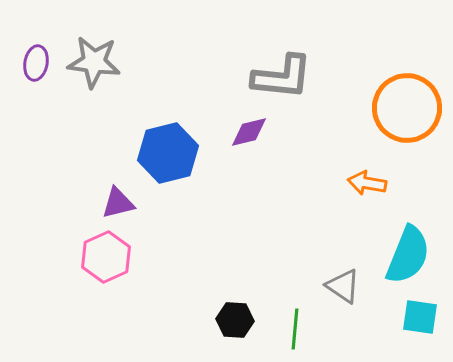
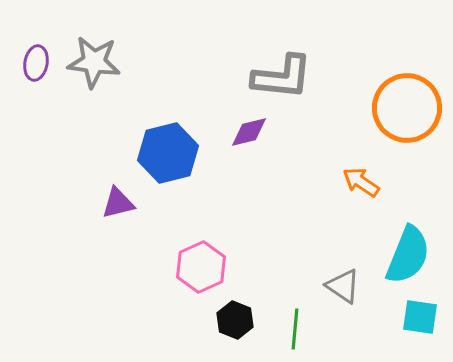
orange arrow: moved 6 px left, 1 px up; rotated 24 degrees clockwise
pink hexagon: moved 95 px right, 10 px down
black hexagon: rotated 18 degrees clockwise
